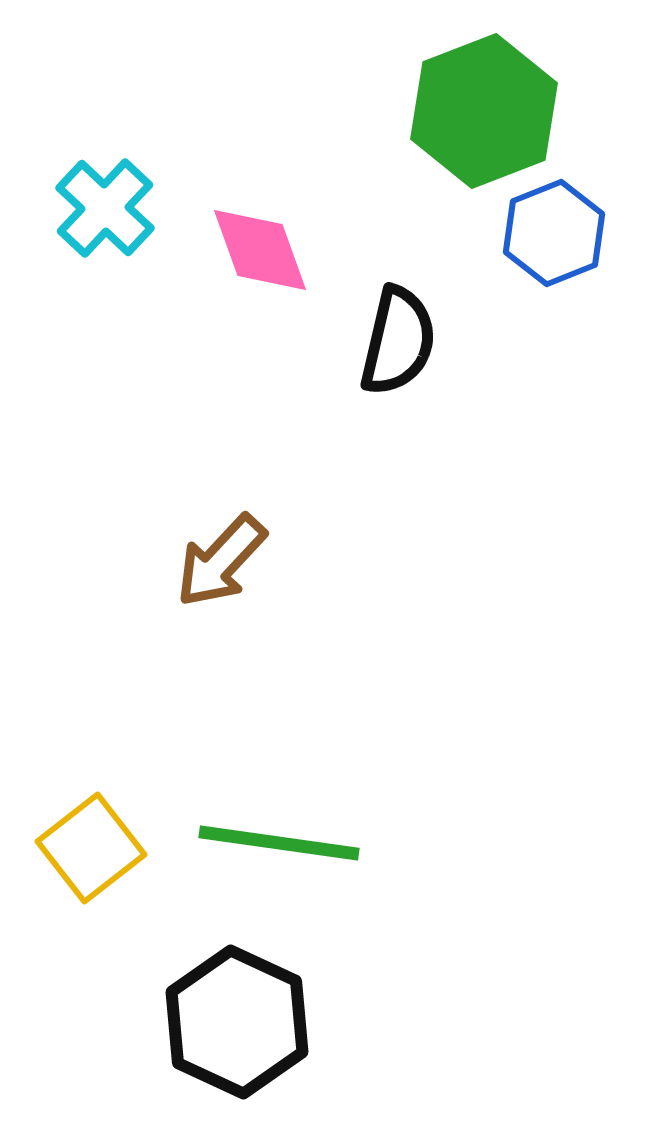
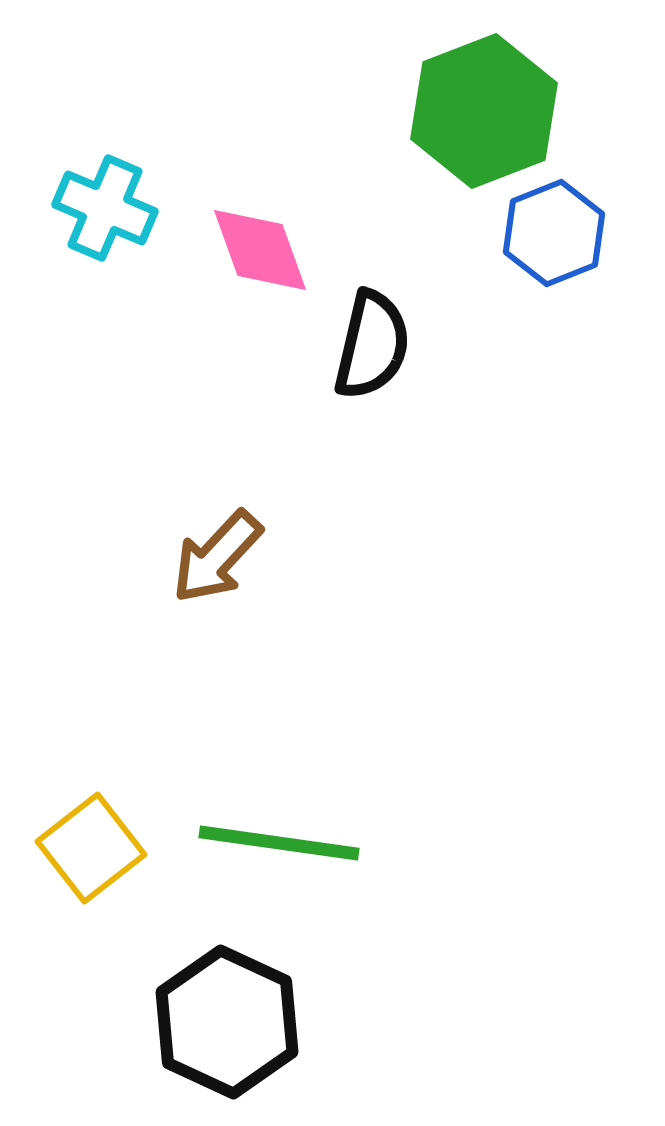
cyan cross: rotated 20 degrees counterclockwise
black semicircle: moved 26 px left, 4 px down
brown arrow: moved 4 px left, 4 px up
black hexagon: moved 10 px left
